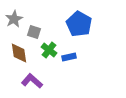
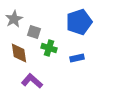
blue pentagon: moved 2 px up; rotated 25 degrees clockwise
green cross: moved 2 px up; rotated 21 degrees counterclockwise
blue rectangle: moved 8 px right, 1 px down
